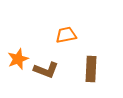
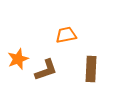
brown L-shape: rotated 40 degrees counterclockwise
